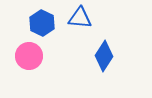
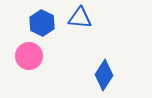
blue diamond: moved 19 px down
